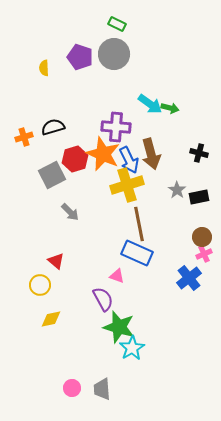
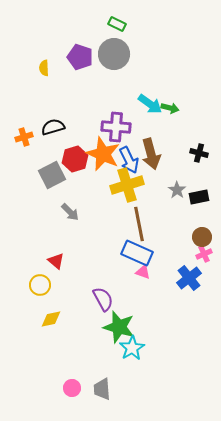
pink triangle: moved 26 px right, 4 px up
